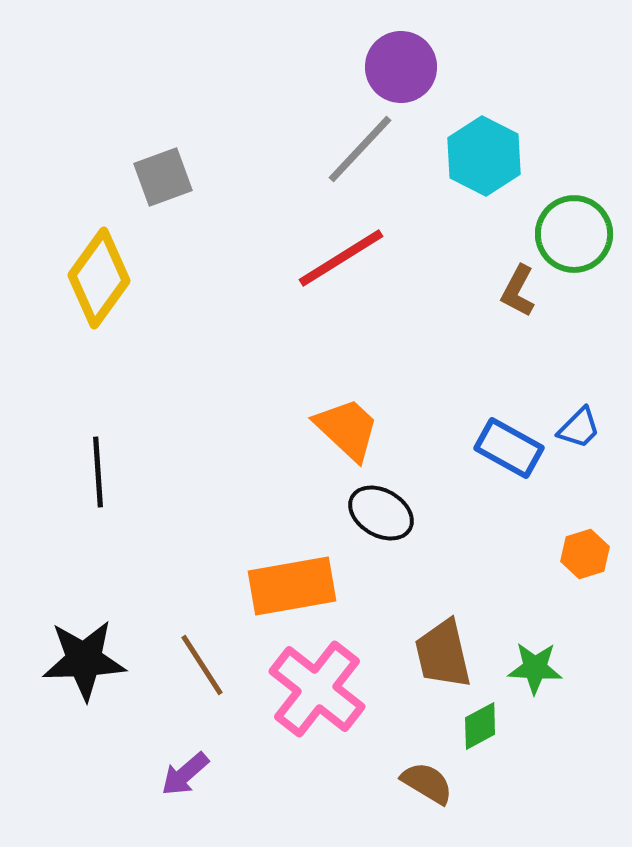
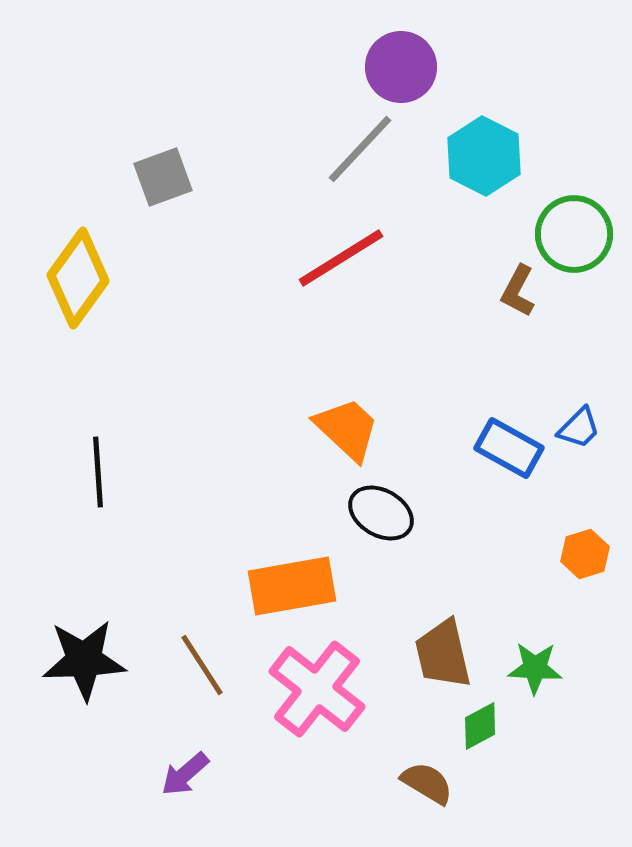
yellow diamond: moved 21 px left
